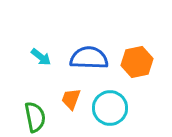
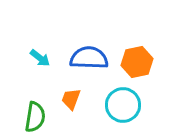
cyan arrow: moved 1 px left, 1 px down
cyan circle: moved 13 px right, 3 px up
green semicircle: rotated 20 degrees clockwise
